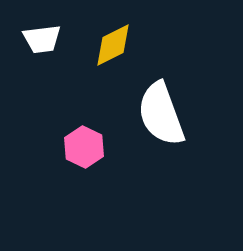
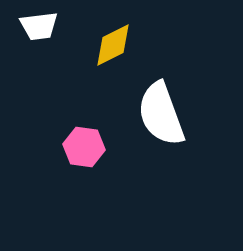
white trapezoid: moved 3 px left, 13 px up
pink hexagon: rotated 18 degrees counterclockwise
